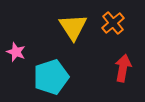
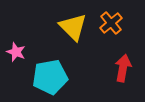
orange cross: moved 2 px left
yellow triangle: rotated 12 degrees counterclockwise
cyan pentagon: moved 1 px left; rotated 8 degrees clockwise
